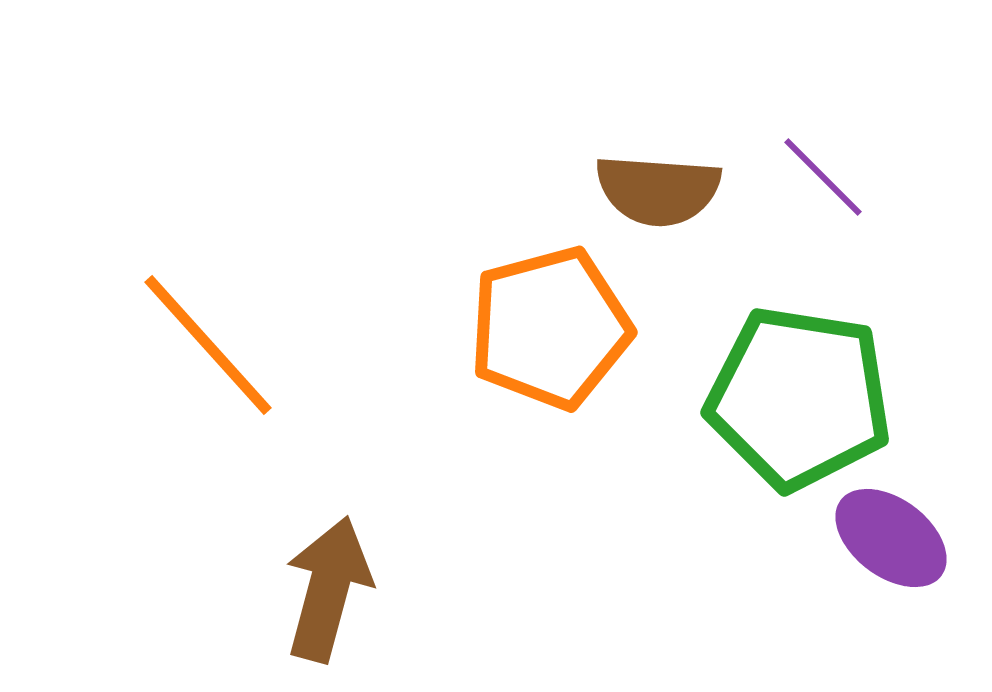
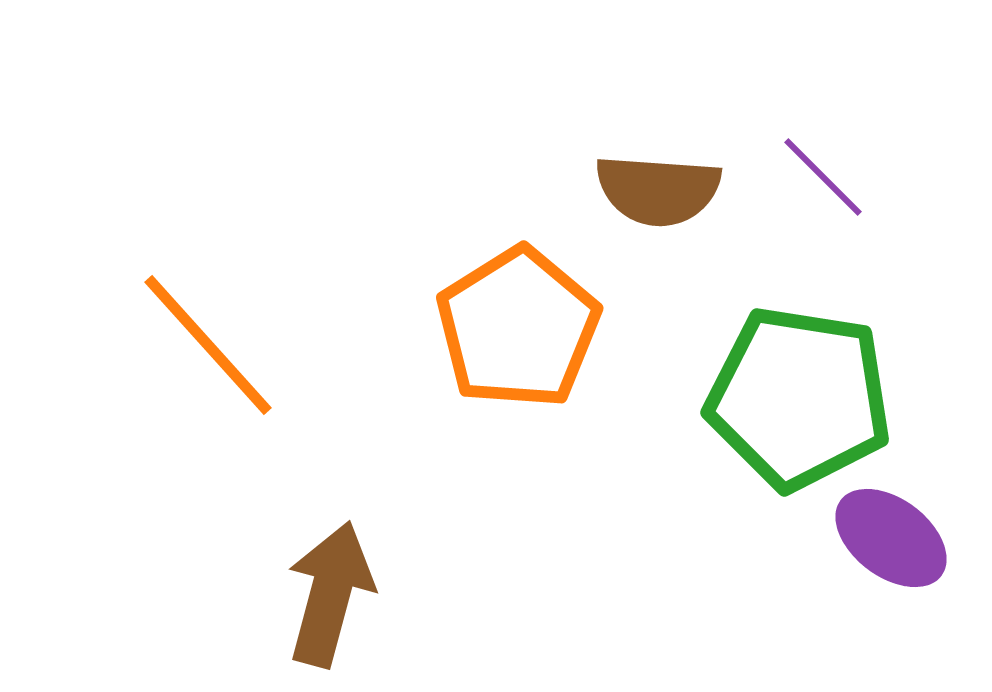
orange pentagon: moved 32 px left; rotated 17 degrees counterclockwise
brown arrow: moved 2 px right, 5 px down
